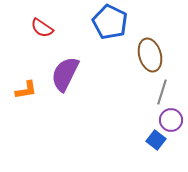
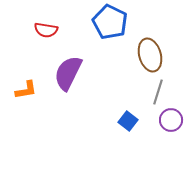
red semicircle: moved 4 px right, 2 px down; rotated 25 degrees counterclockwise
purple semicircle: moved 3 px right, 1 px up
gray line: moved 4 px left
blue square: moved 28 px left, 19 px up
